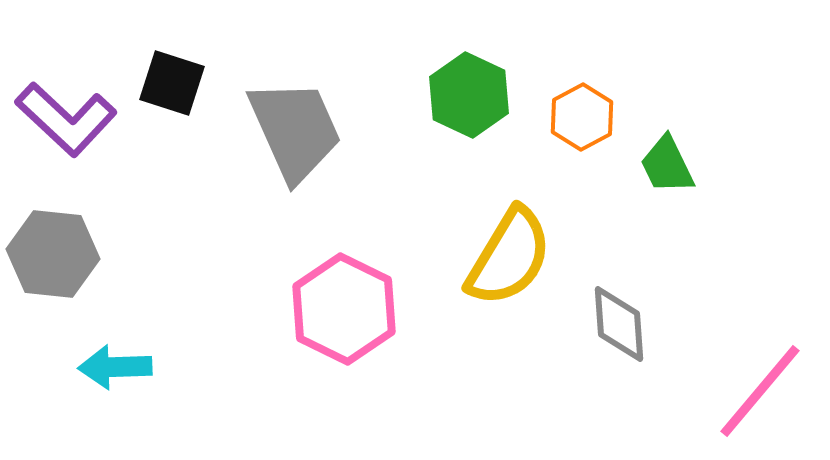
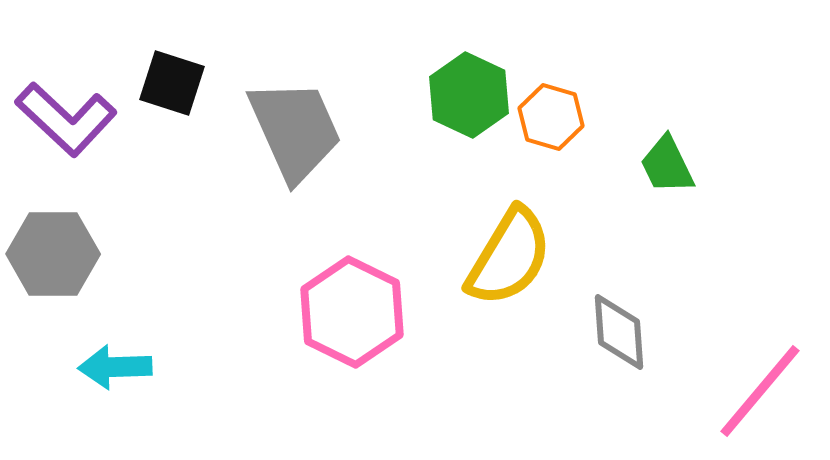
orange hexagon: moved 31 px left; rotated 16 degrees counterclockwise
gray hexagon: rotated 6 degrees counterclockwise
pink hexagon: moved 8 px right, 3 px down
gray diamond: moved 8 px down
